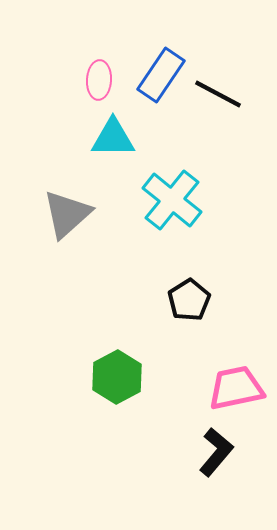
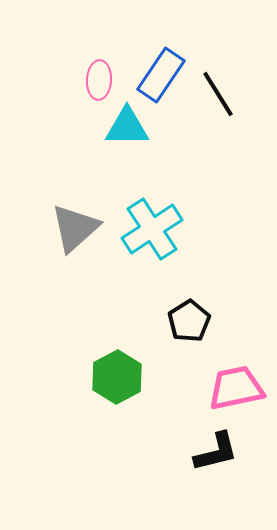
black line: rotated 30 degrees clockwise
cyan triangle: moved 14 px right, 11 px up
cyan cross: moved 20 px left, 29 px down; rotated 18 degrees clockwise
gray triangle: moved 8 px right, 14 px down
black pentagon: moved 21 px down
black L-shape: rotated 36 degrees clockwise
